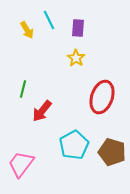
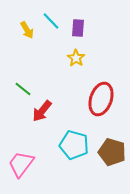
cyan line: moved 2 px right, 1 px down; rotated 18 degrees counterclockwise
green line: rotated 66 degrees counterclockwise
red ellipse: moved 1 px left, 2 px down
cyan pentagon: rotated 28 degrees counterclockwise
